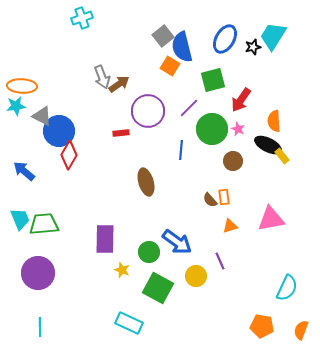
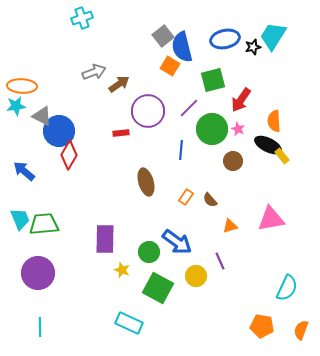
blue ellipse at (225, 39): rotated 48 degrees clockwise
gray arrow at (102, 77): moved 8 px left, 5 px up; rotated 90 degrees counterclockwise
orange rectangle at (224, 197): moved 38 px left; rotated 42 degrees clockwise
